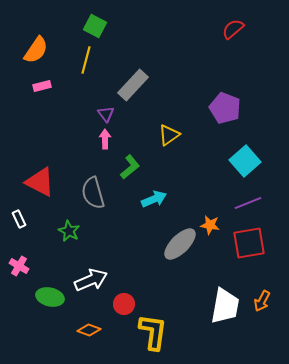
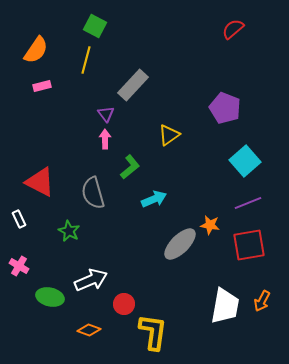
red square: moved 2 px down
